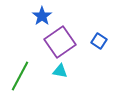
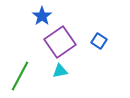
cyan triangle: rotated 21 degrees counterclockwise
